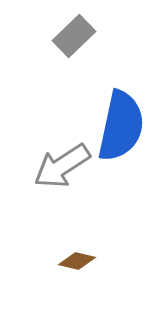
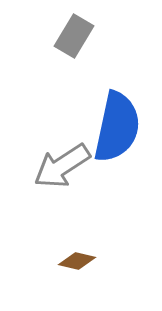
gray rectangle: rotated 15 degrees counterclockwise
blue semicircle: moved 4 px left, 1 px down
